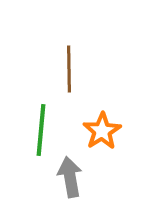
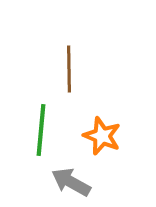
orange star: moved 5 px down; rotated 18 degrees counterclockwise
gray arrow: moved 1 px right, 5 px down; rotated 51 degrees counterclockwise
